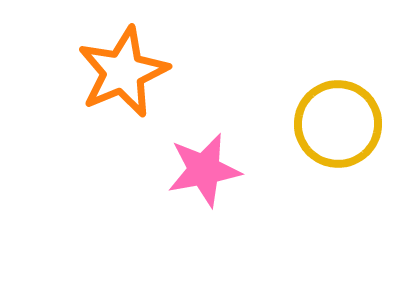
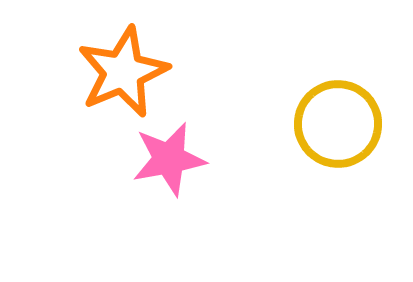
pink star: moved 35 px left, 11 px up
